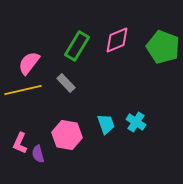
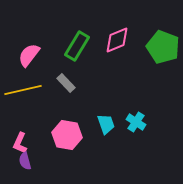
pink semicircle: moved 8 px up
purple semicircle: moved 13 px left, 7 px down
